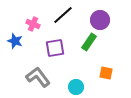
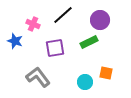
green rectangle: rotated 30 degrees clockwise
cyan circle: moved 9 px right, 5 px up
